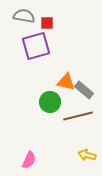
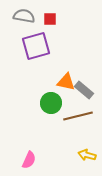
red square: moved 3 px right, 4 px up
green circle: moved 1 px right, 1 px down
